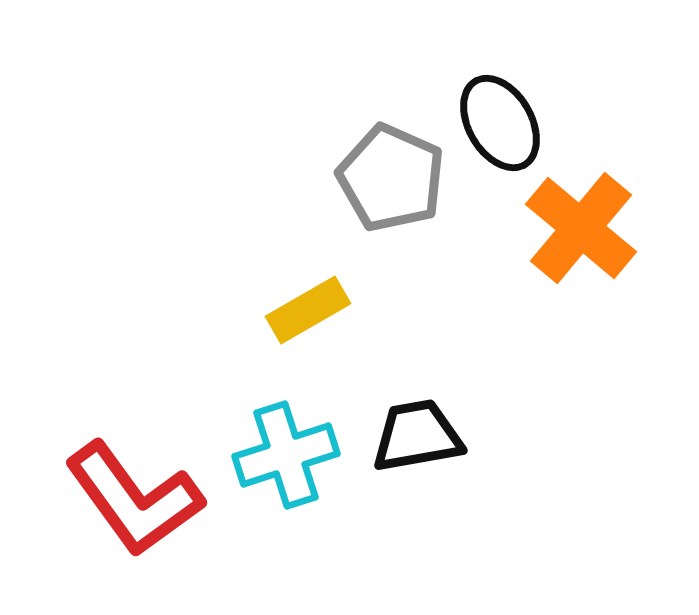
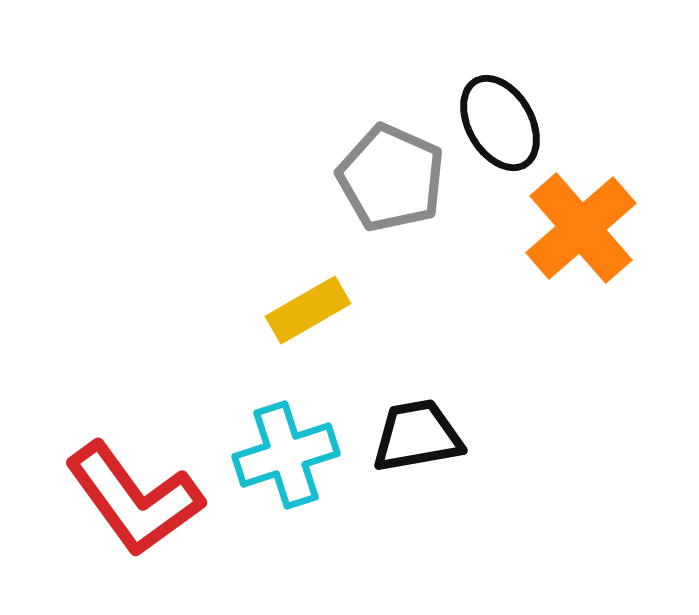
orange cross: rotated 9 degrees clockwise
